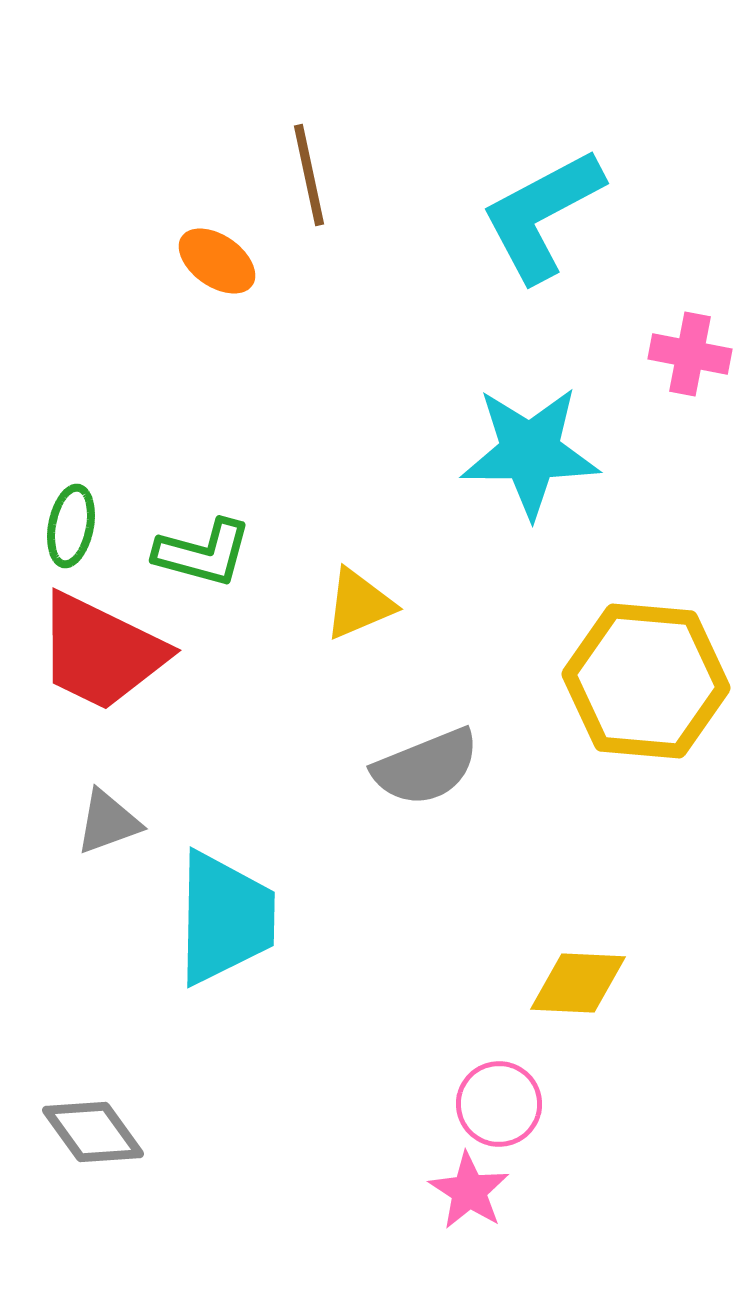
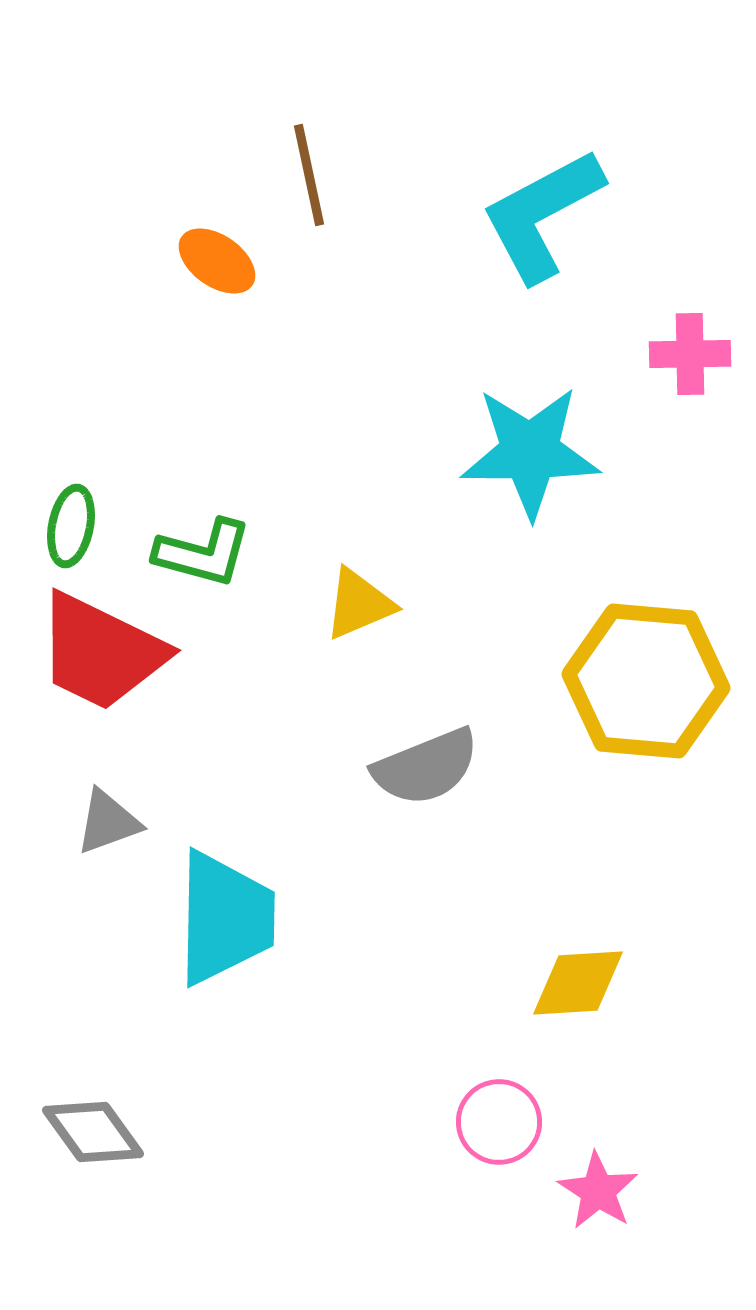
pink cross: rotated 12 degrees counterclockwise
yellow diamond: rotated 6 degrees counterclockwise
pink circle: moved 18 px down
pink star: moved 129 px right
